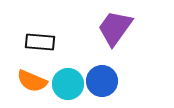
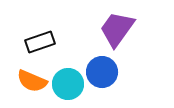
purple trapezoid: moved 2 px right, 1 px down
black rectangle: rotated 24 degrees counterclockwise
blue circle: moved 9 px up
